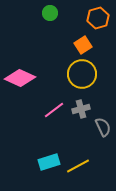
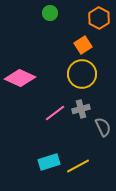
orange hexagon: moved 1 px right; rotated 15 degrees counterclockwise
pink line: moved 1 px right, 3 px down
